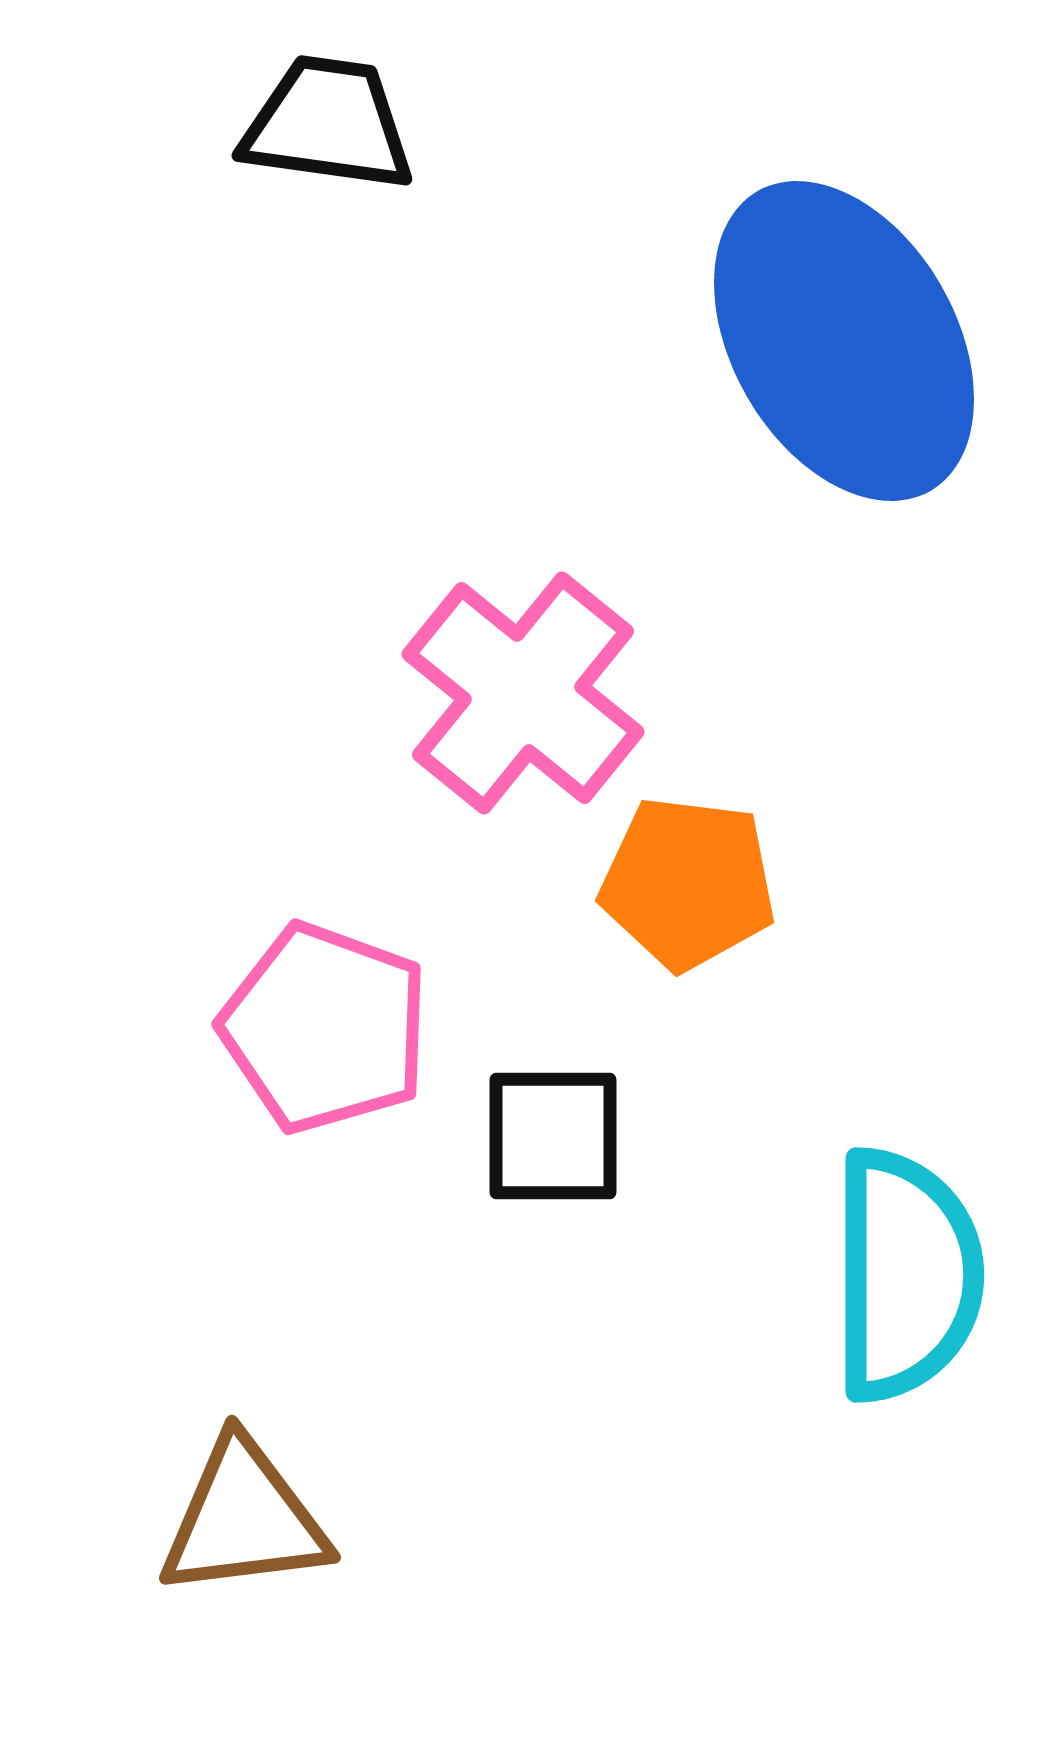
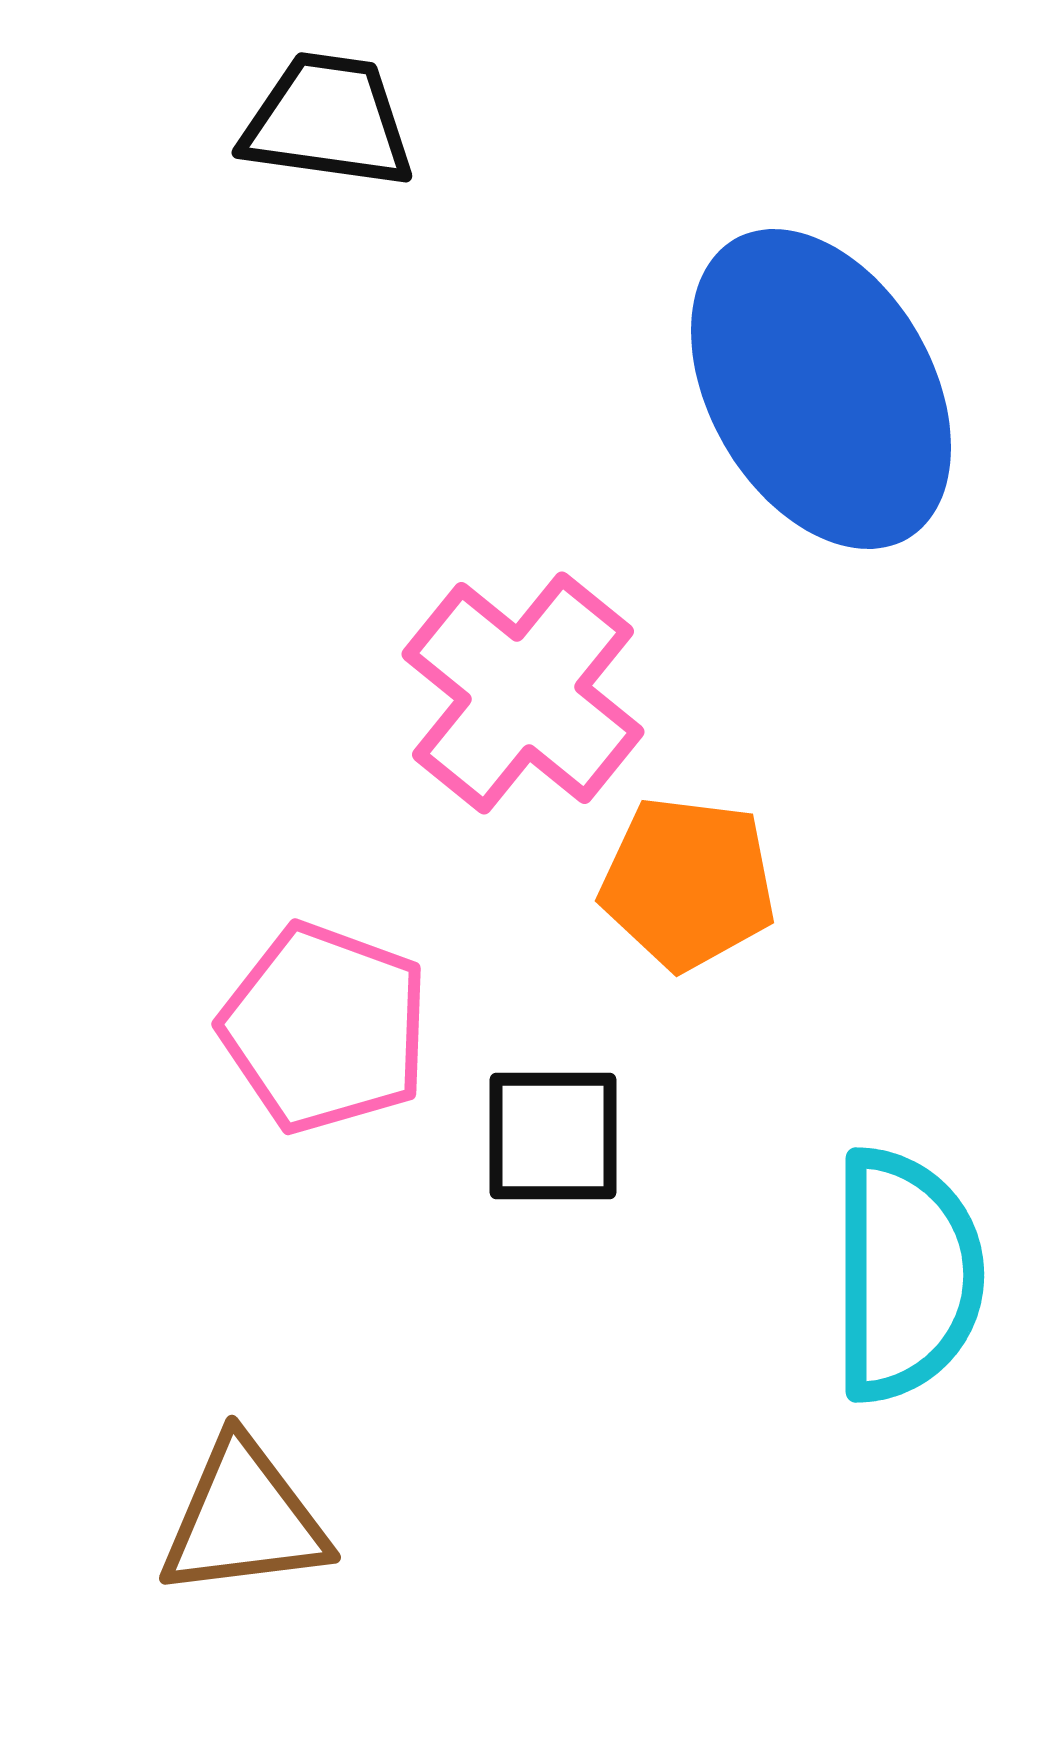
black trapezoid: moved 3 px up
blue ellipse: moved 23 px left, 48 px down
